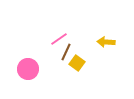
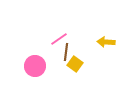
brown line: rotated 18 degrees counterclockwise
yellow square: moved 2 px left, 1 px down
pink circle: moved 7 px right, 3 px up
